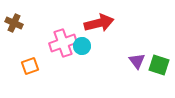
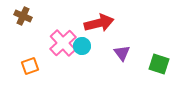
brown cross: moved 9 px right, 7 px up
pink cross: rotated 24 degrees counterclockwise
purple triangle: moved 15 px left, 8 px up
green square: moved 1 px up
